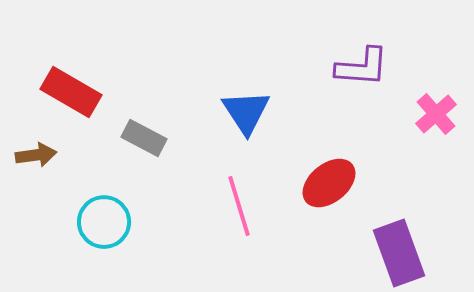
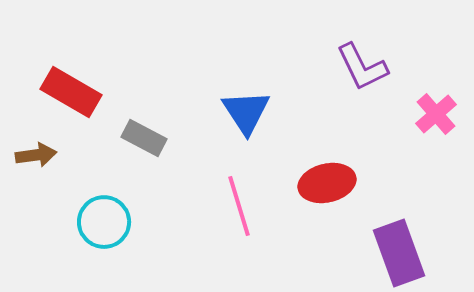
purple L-shape: rotated 60 degrees clockwise
red ellipse: moved 2 px left; rotated 26 degrees clockwise
